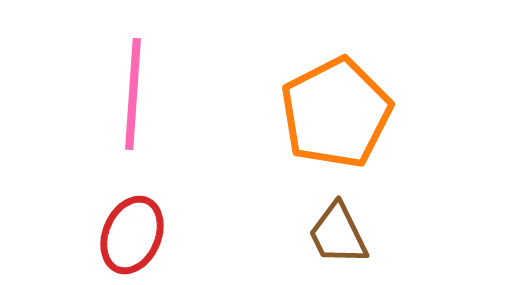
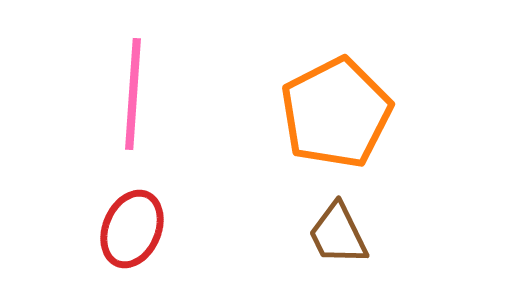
red ellipse: moved 6 px up
